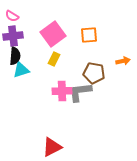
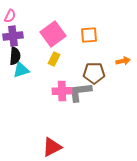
pink semicircle: moved 2 px left; rotated 96 degrees counterclockwise
brown pentagon: rotated 10 degrees counterclockwise
